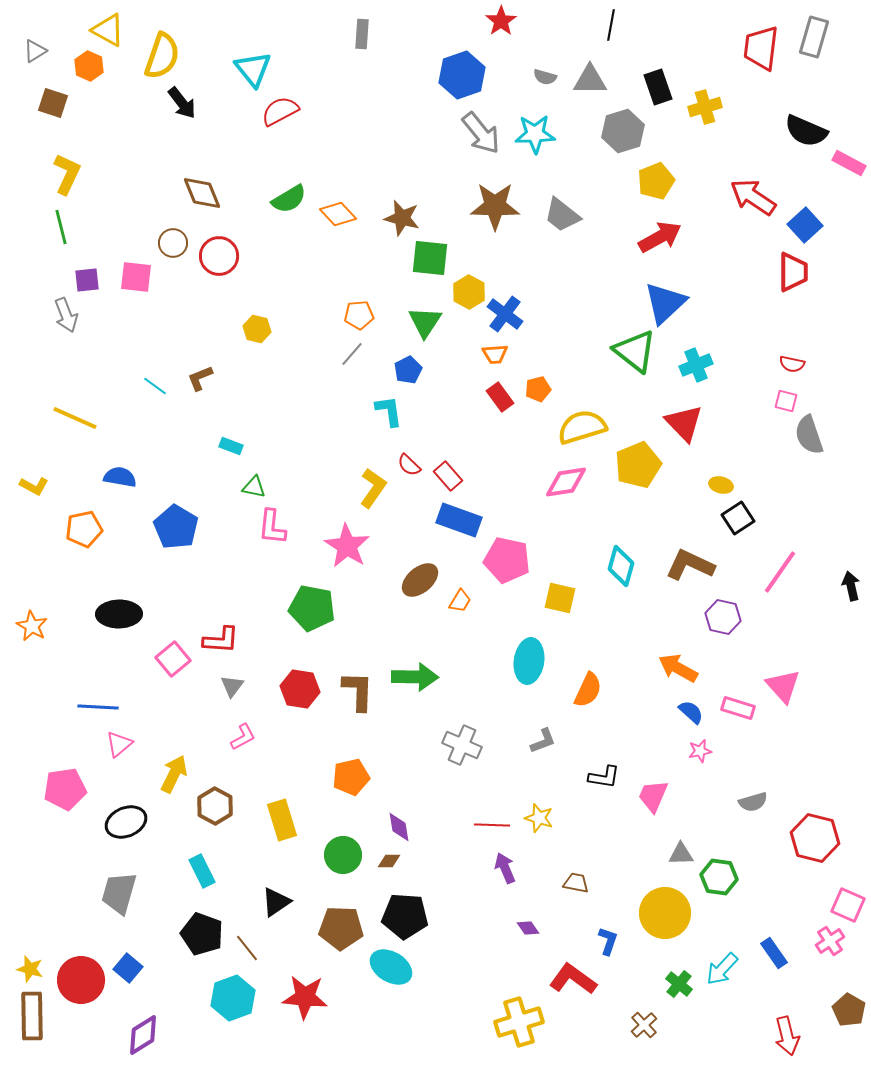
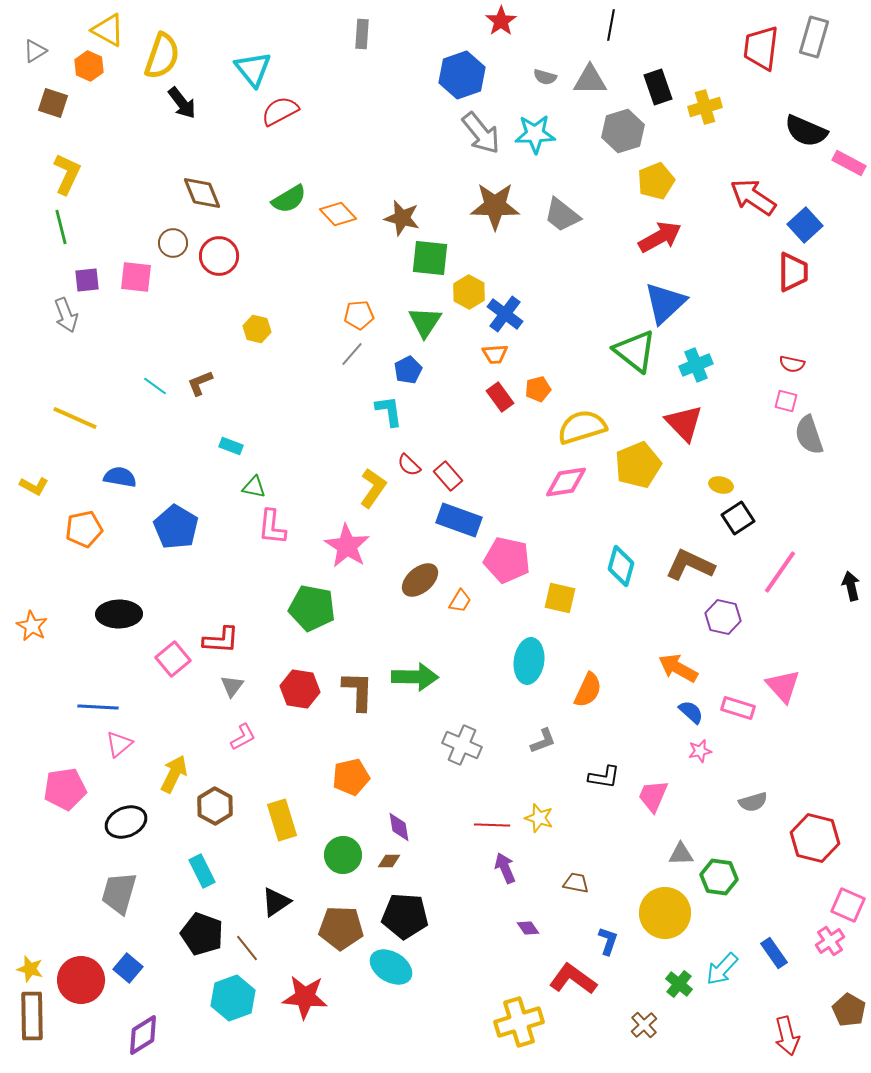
brown L-shape at (200, 378): moved 5 px down
